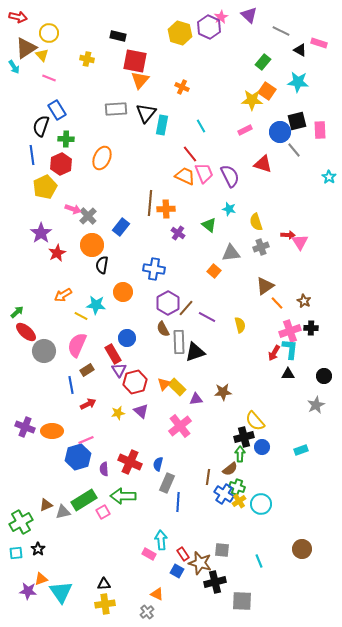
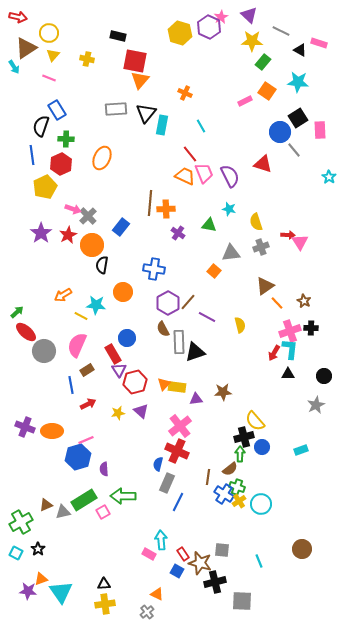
yellow triangle at (42, 55): moved 11 px right; rotated 24 degrees clockwise
orange cross at (182, 87): moved 3 px right, 6 px down
yellow star at (252, 100): moved 59 px up
black square at (297, 121): moved 1 px right, 3 px up; rotated 18 degrees counterclockwise
pink rectangle at (245, 130): moved 29 px up
green triangle at (209, 225): rotated 28 degrees counterclockwise
red star at (57, 253): moved 11 px right, 18 px up
brown line at (186, 308): moved 2 px right, 6 px up
yellow rectangle at (177, 387): rotated 36 degrees counterclockwise
red cross at (130, 462): moved 47 px right, 11 px up
blue line at (178, 502): rotated 24 degrees clockwise
cyan square at (16, 553): rotated 32 degrees clockwise
